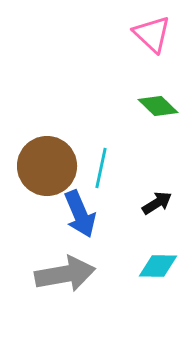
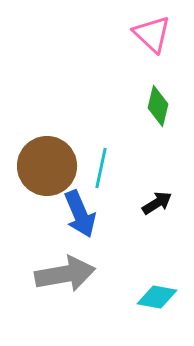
green diamond: rotated 60 degrees clockwise
cyan diamond: moved 1 px left, 31 px down; rotated 9 degrees clockwise
